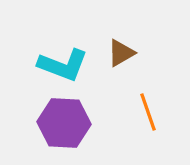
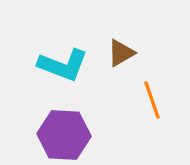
orange line: moved 4 px right, 12 px up
purple hexagon: moved 12 px down
